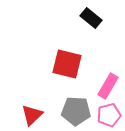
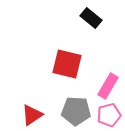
red triangle: rotated 10 degrees clockwise
